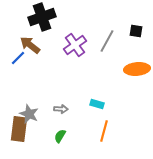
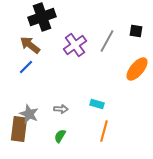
blue line: moved 8 px right, 9 px down
orange ellipse: rotated 45 degrees counterclockwise
